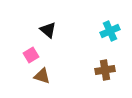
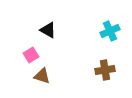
black triangle: rotated 12 degrees counterclockwise
